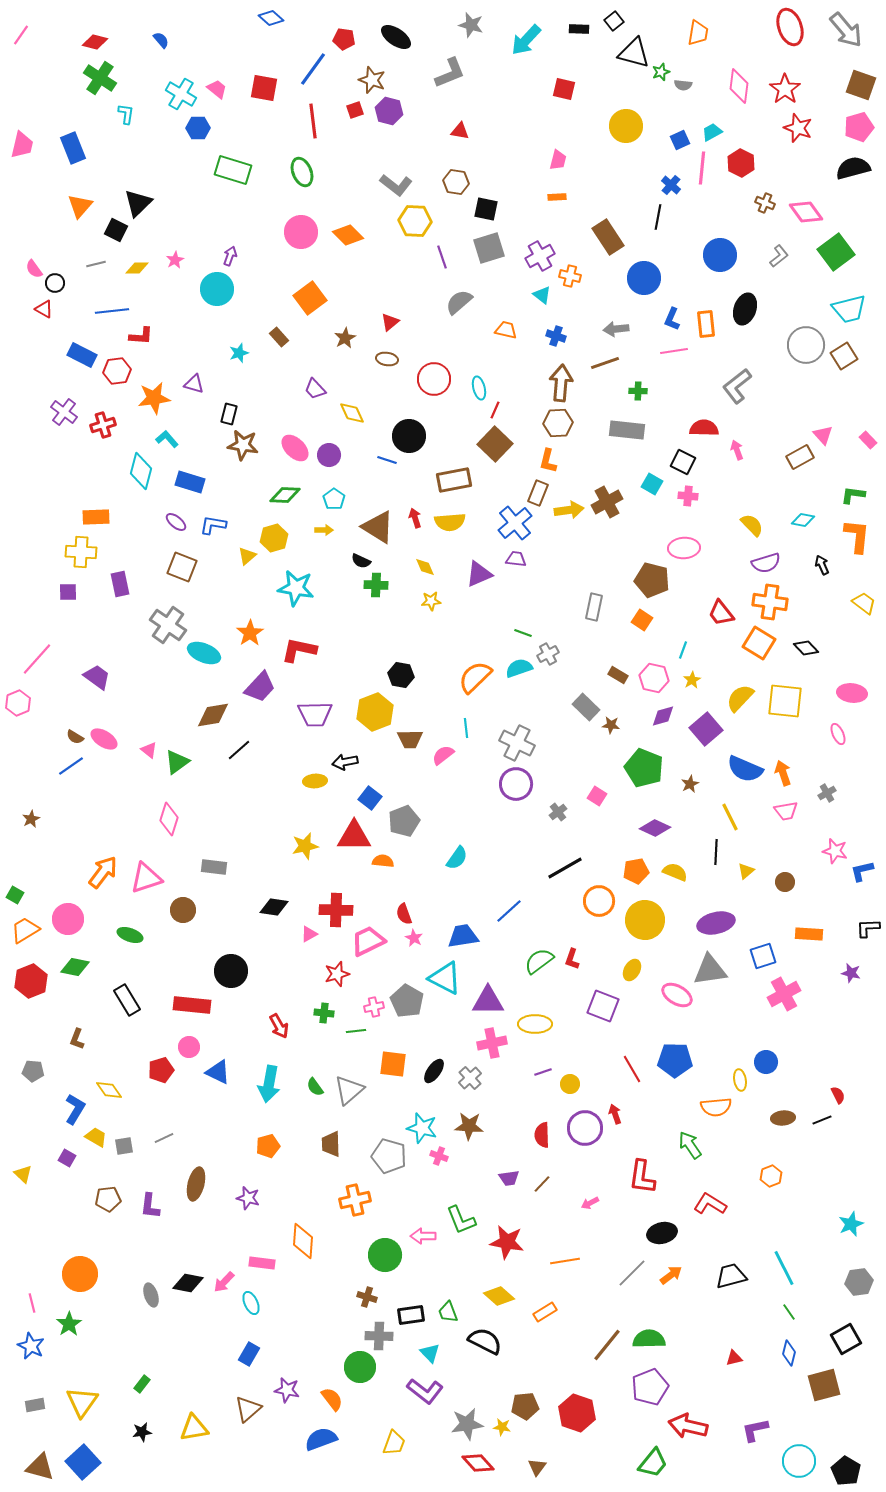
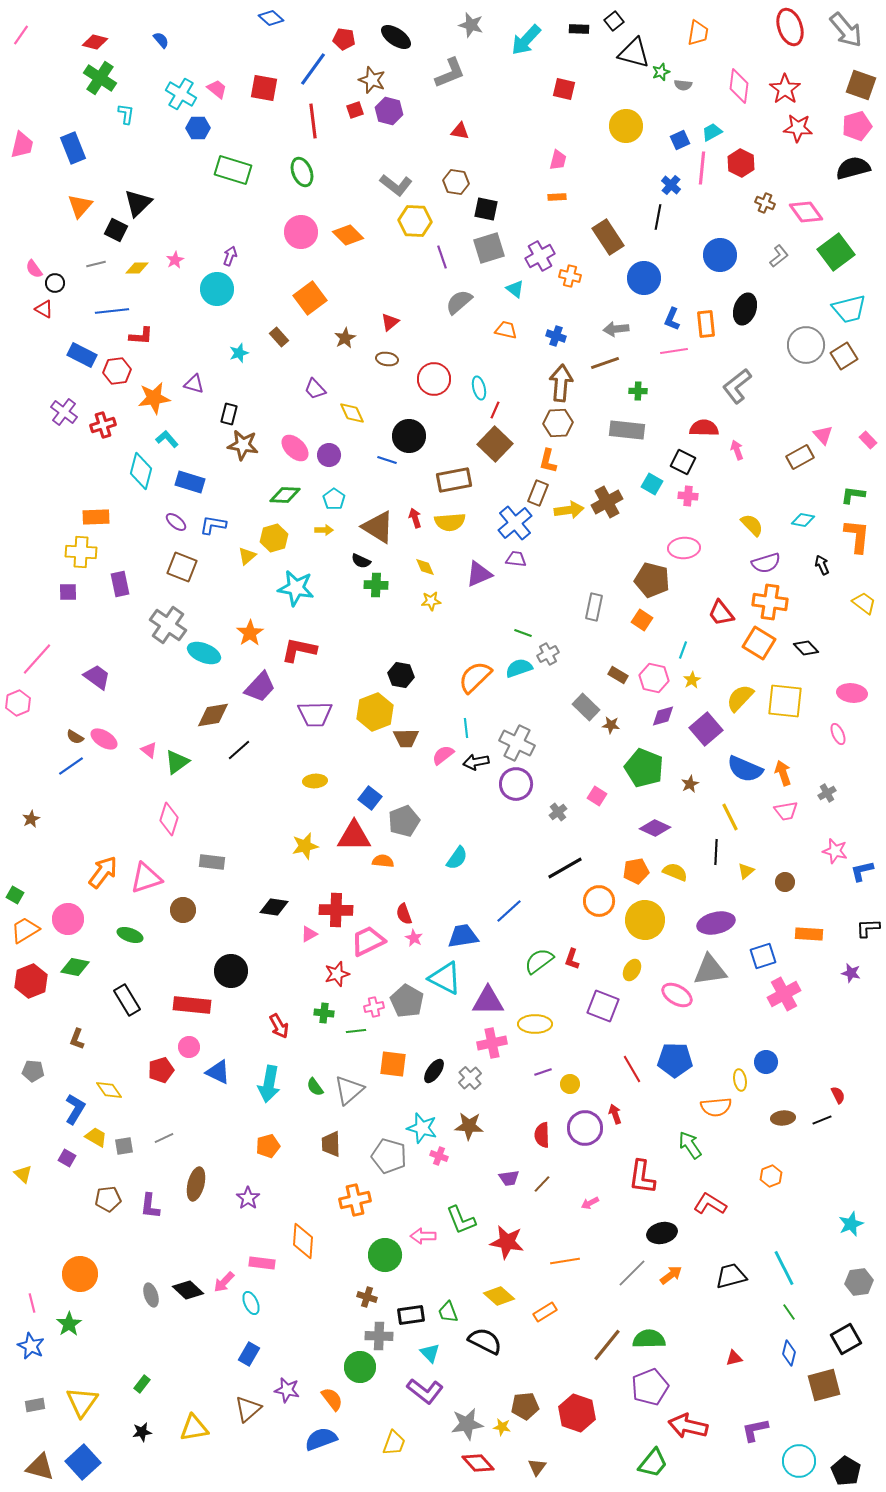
pink pentagon at (859, 127): moved 2 px left, 1 px up
red star at (798, 128): rotated 16 degrees counterclockwise
cyan triangle at (542, 295): moved 27 px left, 6 px up
brown trapezoid at (410, 739): moved 4 px left, 1 px up
black arrow at (345, 762): moved 131 px right
gray rectangle at (214, 867): moved 2 px left, 5 px up
purple star at (248, 1198): rotated 20 degrees clockwise
black diamond at (188, 1283): moved 7 px down; rotated 32 degrees clockwise
